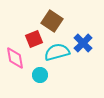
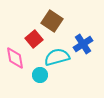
red square: rotated 18 degrees counterclockwise
blue cross: moved 1 px down; rotated 12 degrees clockwise
cyan semicircle: moved 5 px down
